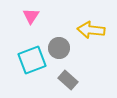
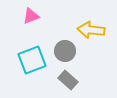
pink triangle: rotated 36 degrees clockwise
gray circle: moved 6 px right, 3 px down
